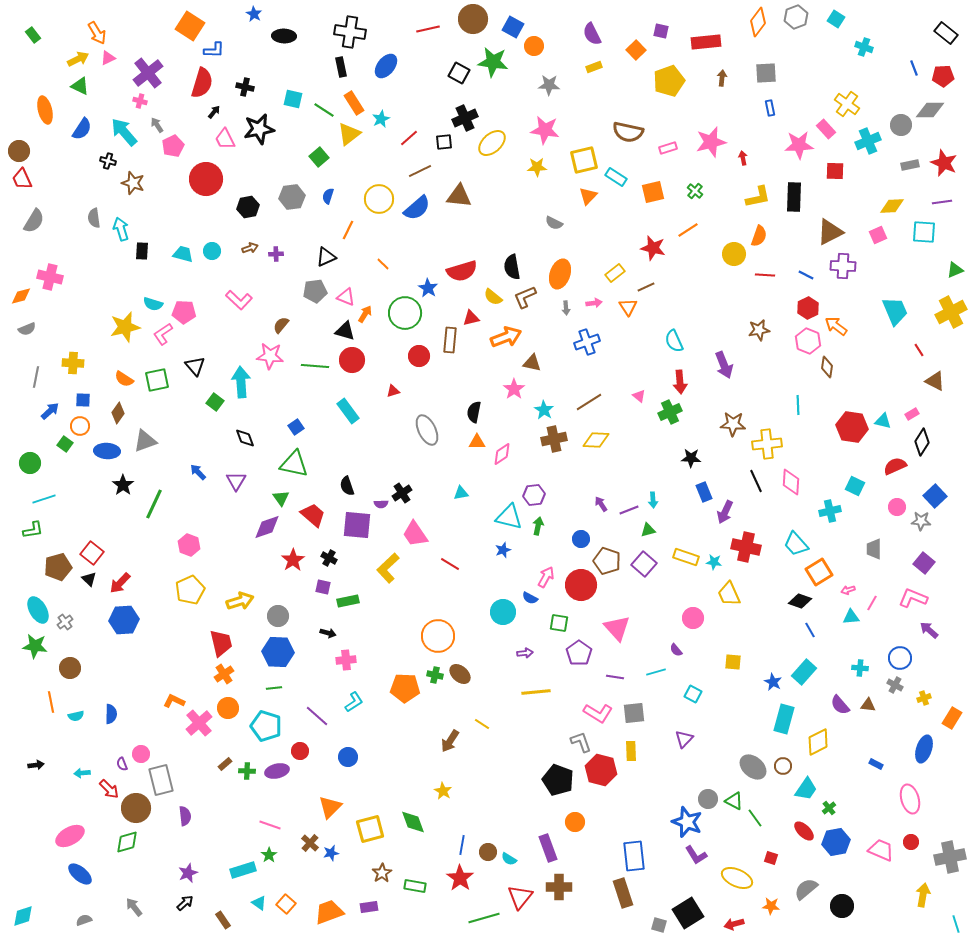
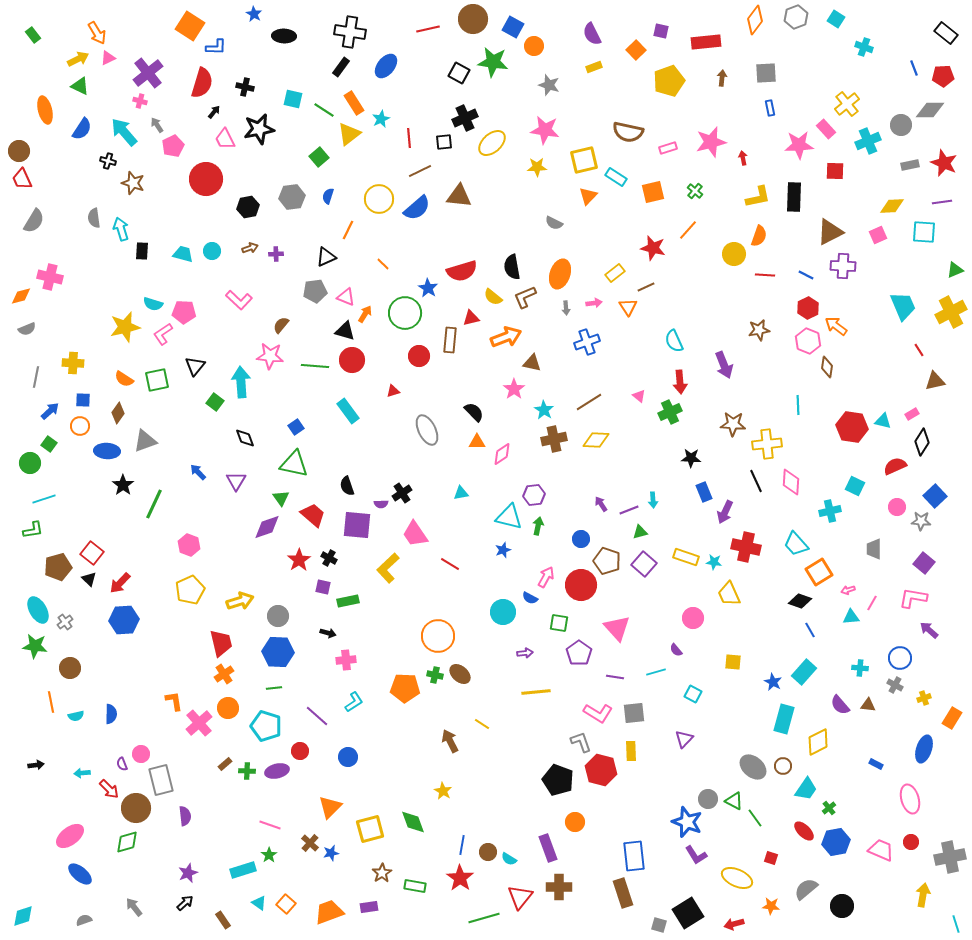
orange diamond at (758, 22): moved 3 px left, 2 px up
blue L-shape at (214, 50): moved 2 px right, 3 px up
black rectangle at (341, 67): rotated 48 degrees clockwise
gray star at (549, 85): rotated 15 degrees clockwise
yellow cross at (847, 104): rotated 15 degrees clockwise
red line at (409, 138): rotated 54 degrees counterclockwise
orange line at (688, 230): rotated 15 degrees counterclockwise
cyan trapezoid at (895, 311): moved 8 px right, 5 px up
black triangle at (195, 366): rotated 20 degrees clockwise
brown triangle at (935, 381): rotated 40 degrees counterclockwise
black semicircle at (474, 412): rotated 125 degrees clockwise
green square at (65, 444): moved 16 px left
green triangle at (648, 530): moved 8 px left, 2 px down
red star at (293, 560): moved 6 px right
pink L-shape at (913, 598): rotated 12 degrees counterclockwise
orange L-shape at (174, 701): rotated 55 degrees clockwise
brown arrow at (450, 741): rotated 120 degrees clockwise
pink ellipse at (70, 836): rotated 8 degrees counterclockwise
